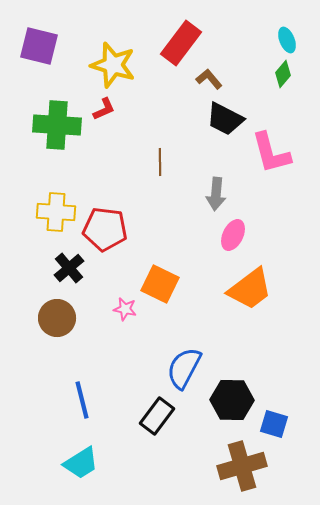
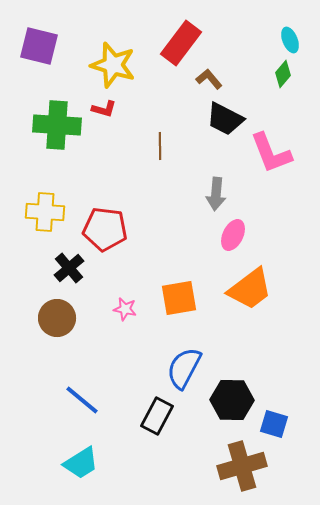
cyan ellipse: moved 3 px right
red L-shape: rotated 40 degrees clockwise
pink L-shape: rotated 6 degrees counterclockwise
brown line: moved 16 px up
yellow cross: moved 11 px left
orange square: moved 19 px right, 14 px down; rotated 36 degrees counterclockwise
blue line: rotated 36 degrees counterclockwise
black rectangle: rotated 9 degrees counterclockwise
